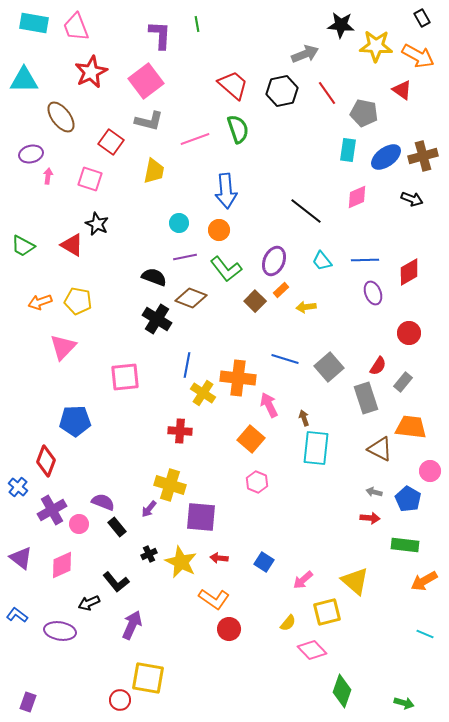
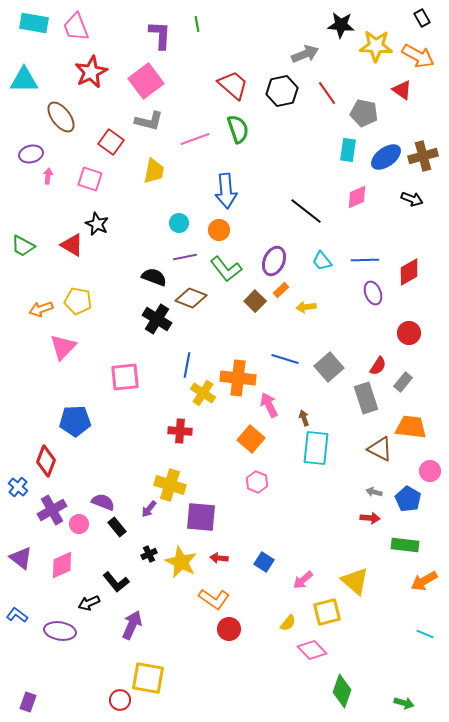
orange arrow at (40, 302): moved 1 px right, 7 px down
